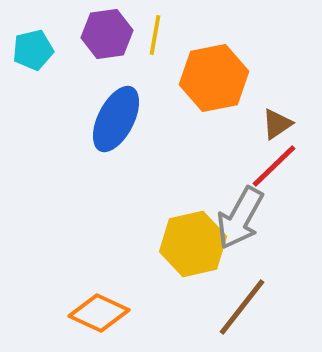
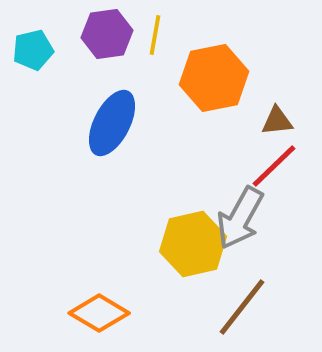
blue ellipse: moved 4 px left, 4 px down
brown triangle: moved 3 px up; rotated 28 degrees clockwise
orange diamond: rotated 6 degrees clockwise
